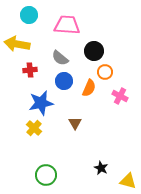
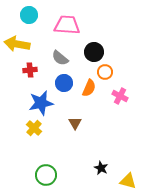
black circle: moved 1 px down
blue circle: moved 2 px down
